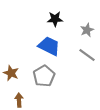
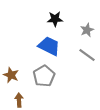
brown star: moved 2 px down
